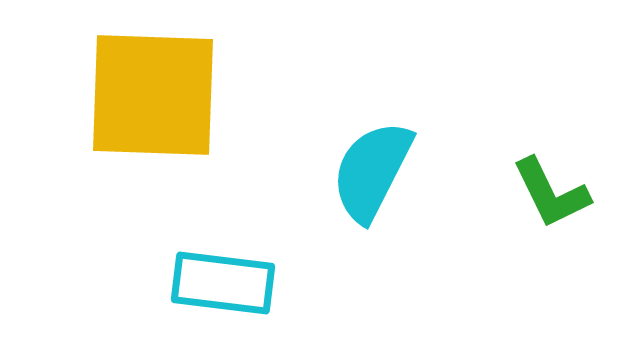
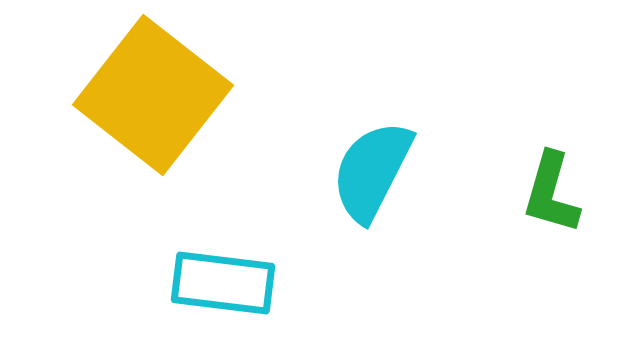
yellow square: rotated 36 degrees clockwise
green L-shape: rotated 42 degrees clockwise
